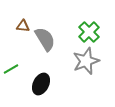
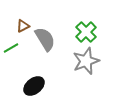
brown triangle: rotated 32 degrees counterclockwise
green cross: moved 3 px left
green line: moved 21 px up
black ellipse: moved 7 px left, 2 px down; rotated 25 degrees clockwise
